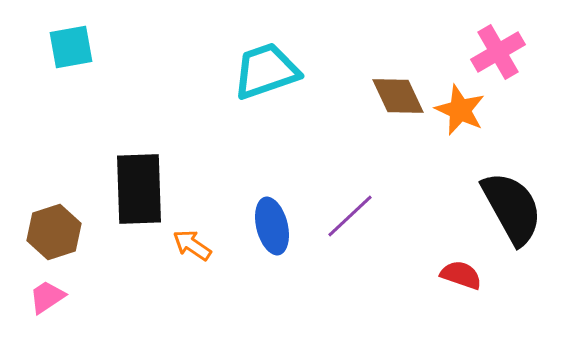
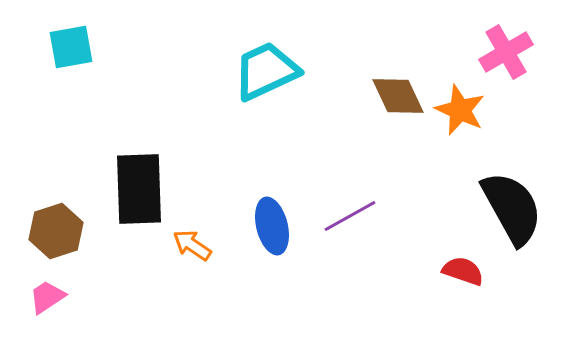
pink cross: moved 8 px right
cyan trapezoid: rotated 6 degrees counterclockwise
purple line: rotated 14 degrees clockwise
brown hexagon: moved 2 px right, 1 px up
red semicircle: moved 2 px right, 4 px up
